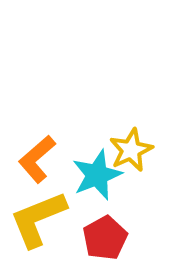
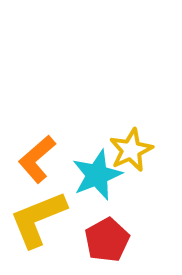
red pentagon: moved 2 px right, 2 px down
